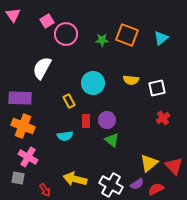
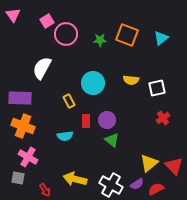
green star: moved 2 px left
